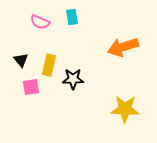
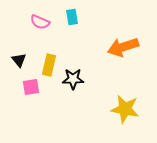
black triangle: moved 2 px left
yellow star: rotated 8 degrees clockwise
